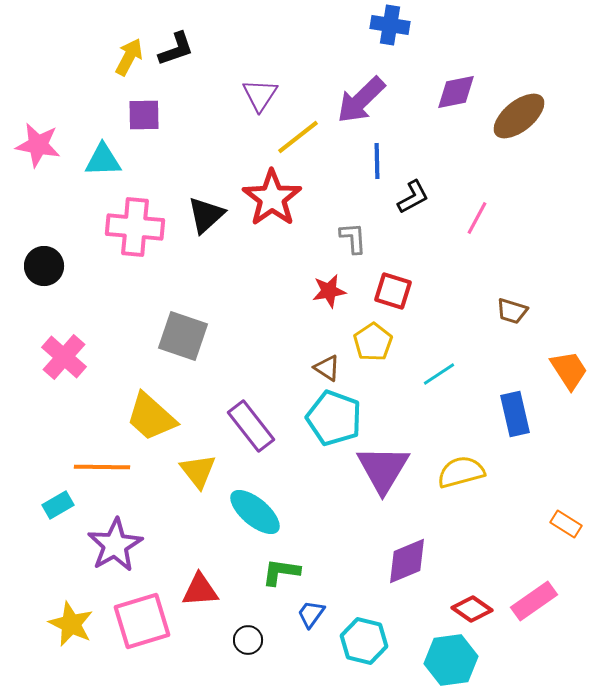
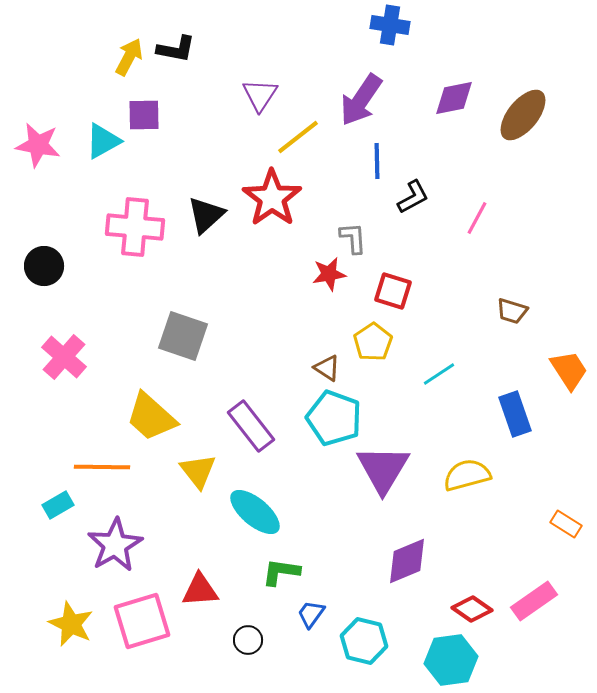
black L-shape at (176, 49): rotated 30 degrees clockwise
purple diamond at (456, 92): moved 2 px left, 6 px down
purple arrow at (361, 100): rotated 12 degrees counterclockwise
brown ellipse at (519, 116): moved 4 px right, 1 px up; rotated 12 degrees counterclockwise
cyan triangle at (103, 160): moved 19 px up; rotated 27 degrees counterclockwise
red star at (329, 291): moved 17 px up
blue rectangle at (515, 414): rotated 6 degrees counterclockwise
yellow semicircle at (461, 472): moved 6 px right, 3 px down
